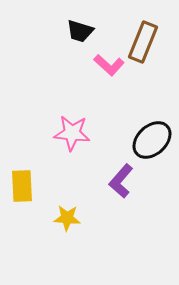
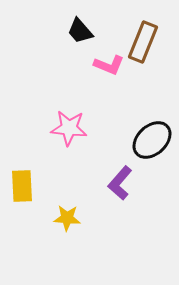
black trapezoid: rotated 32 degrees clockwise
pink L-shape: rotated 20 degrees counterclockwise
pink star: moved 3 px left, 5 px up
purple L-shape: moved 1 px left, 2 px down
